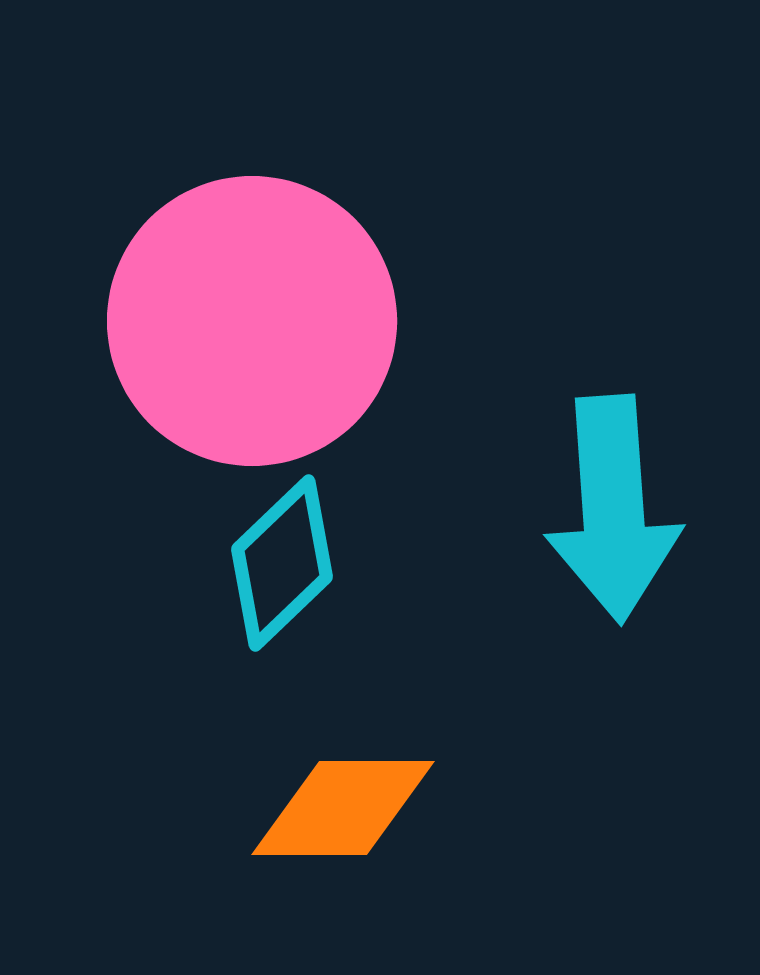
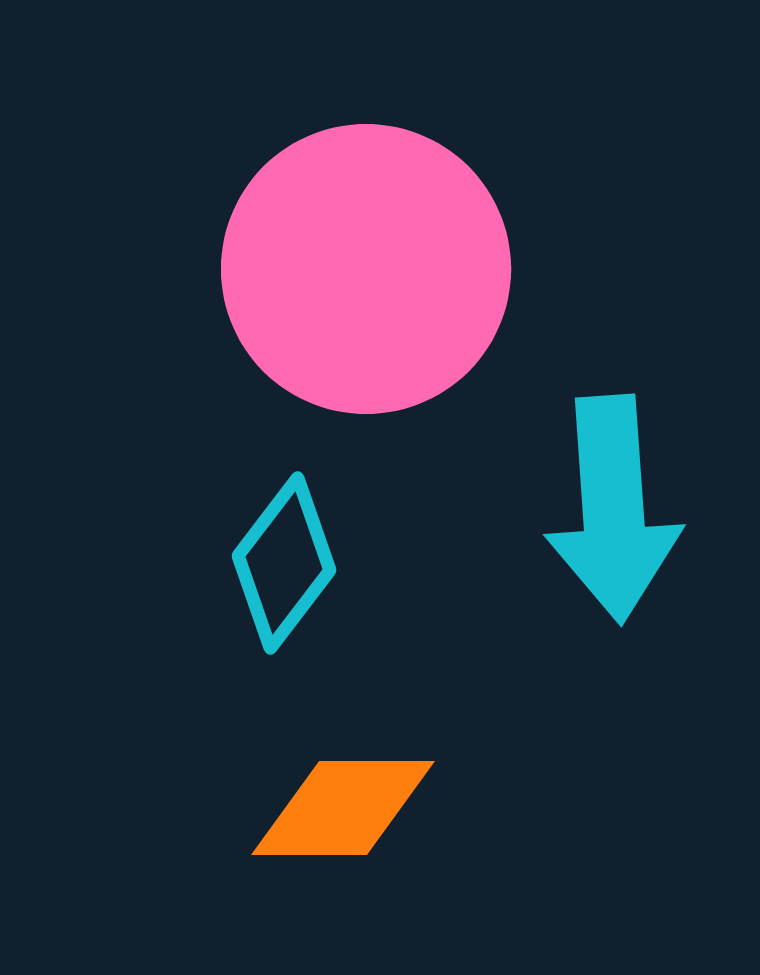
pink circle: moved 114 px right, 52 px up
cyan diamond: moved 2 px right; rotated 9 degrees counterclockwise
